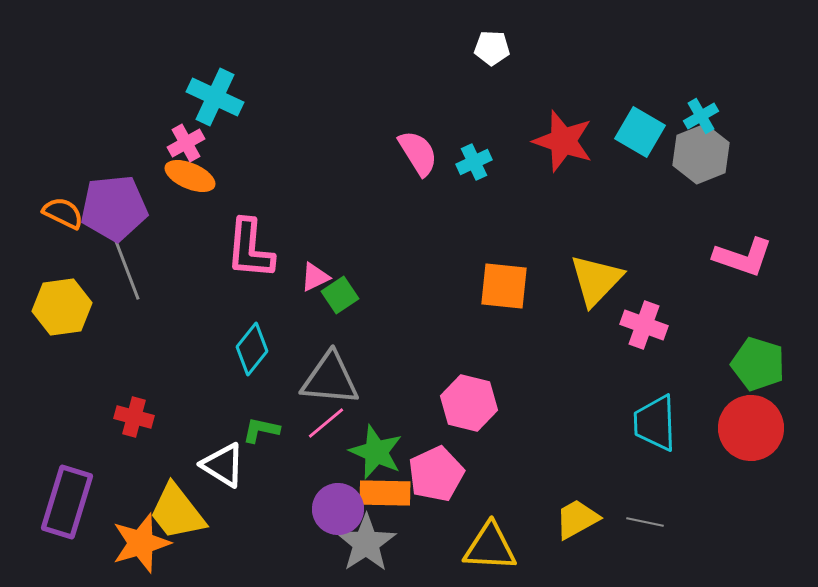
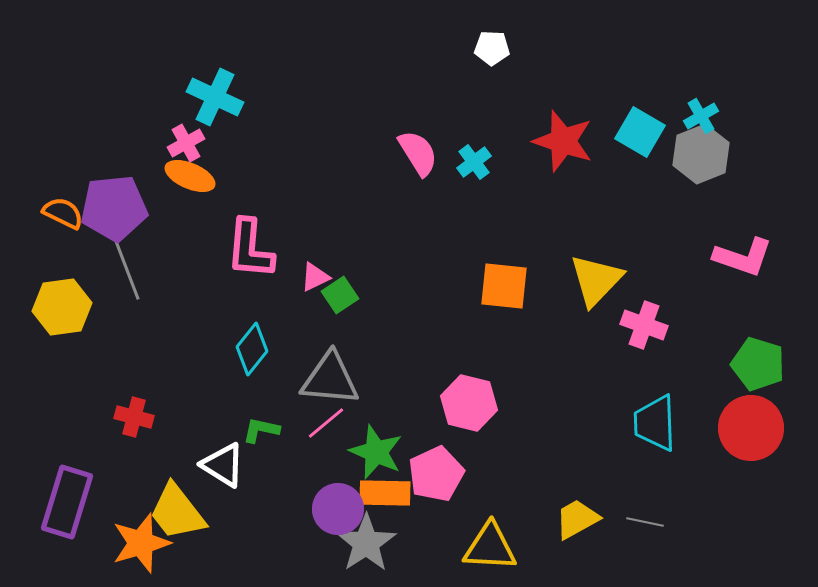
cyan cross at (474, 162): rotated 12 degrees counterclockwise
